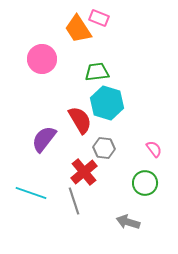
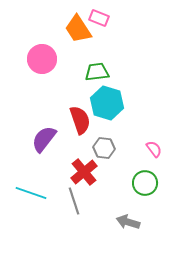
red semicircle: rotated 12 degrees clockwise
